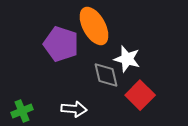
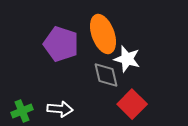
orange ellipse: moved 9 px right, 8 px down; rotated 9 degrees clockwise
red square: moved 8 px left, 9 px down
white arrow: moved 14 px left
